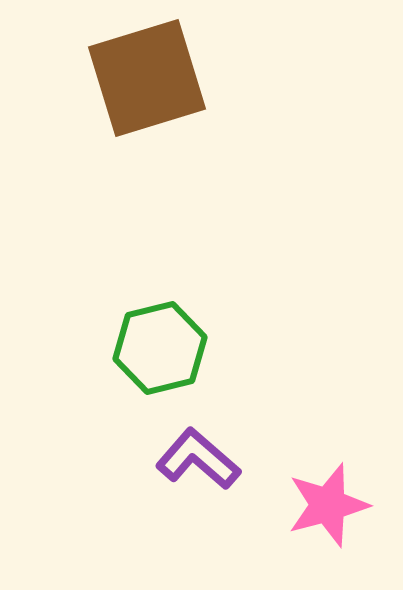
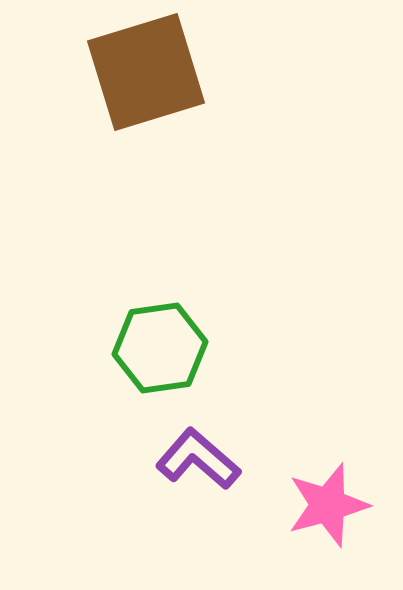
brown square: moved 1 px left, 6 px up
green hexagon: rotated 6 degrees clockwise
